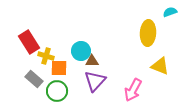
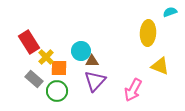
yellow cross: moved 1 px down; rotated 28 degrees clockwise
